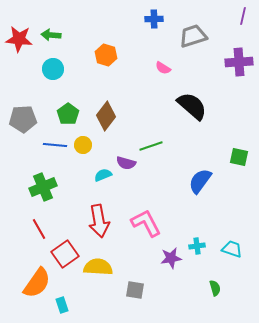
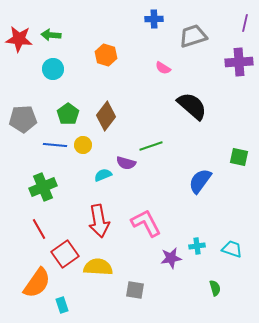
purple line: moved 2 px right, 7 px down
